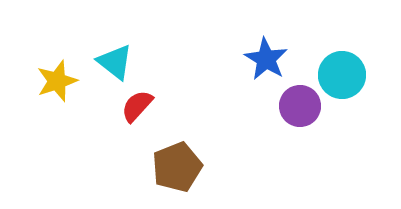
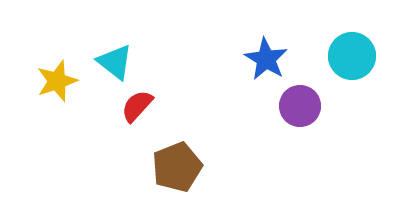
cyan circle: moved 10 px right, 19 px up
